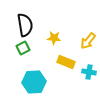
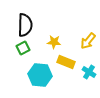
black semicircle: rotated 10 degrees clockwise
yellow star: moved 4 px down
cyan cross: rotated 24 degrees clockwise
cyan hexagon: moved 6 px right, 7 px up; rotated 10 degrees clockwise
